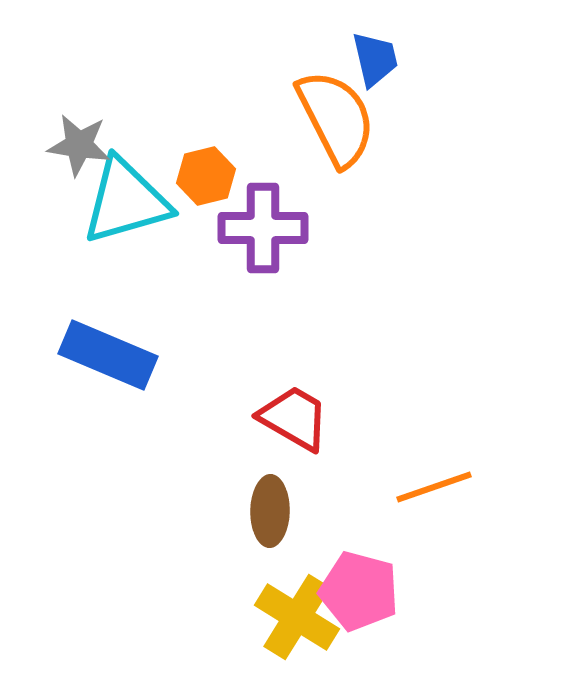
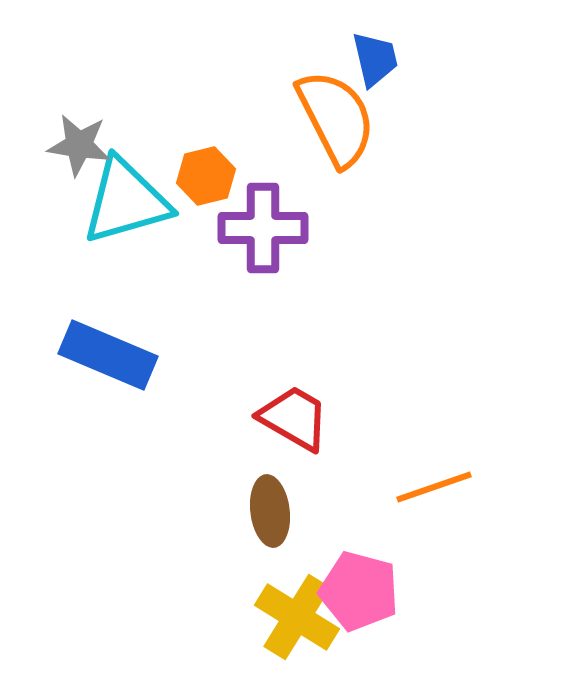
brown ellipse: rotated 8 degrees counterclockwise
